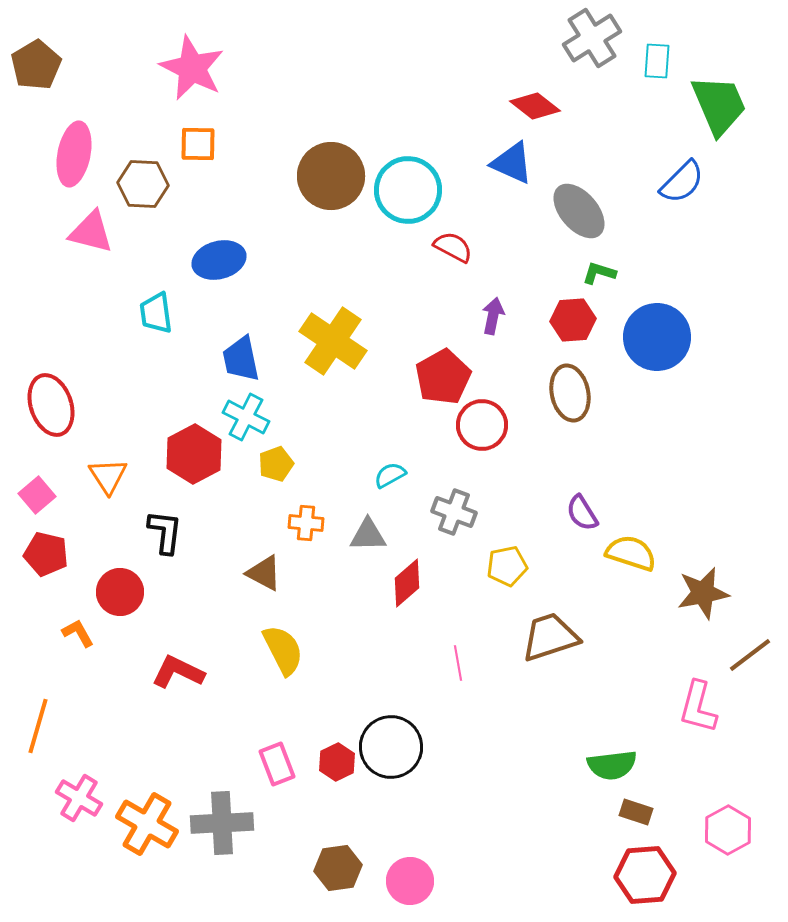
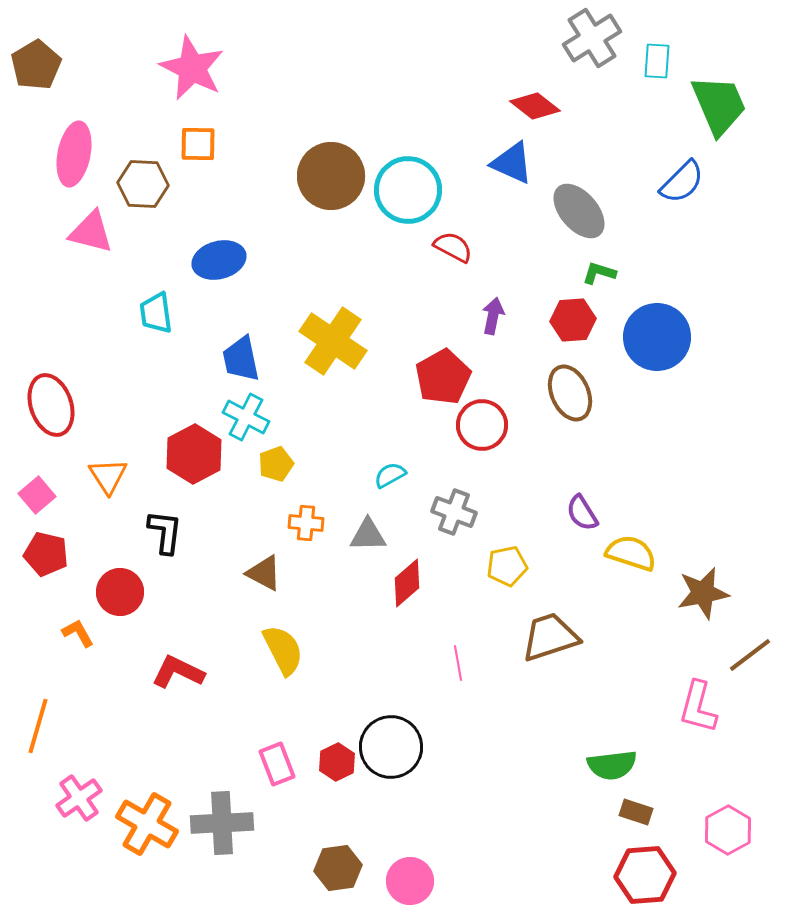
brown ellipse at (570, 393): rotated 12 degrees counterclockwise
pink cross at (79, 798): rotated 24 degrees clockwise
